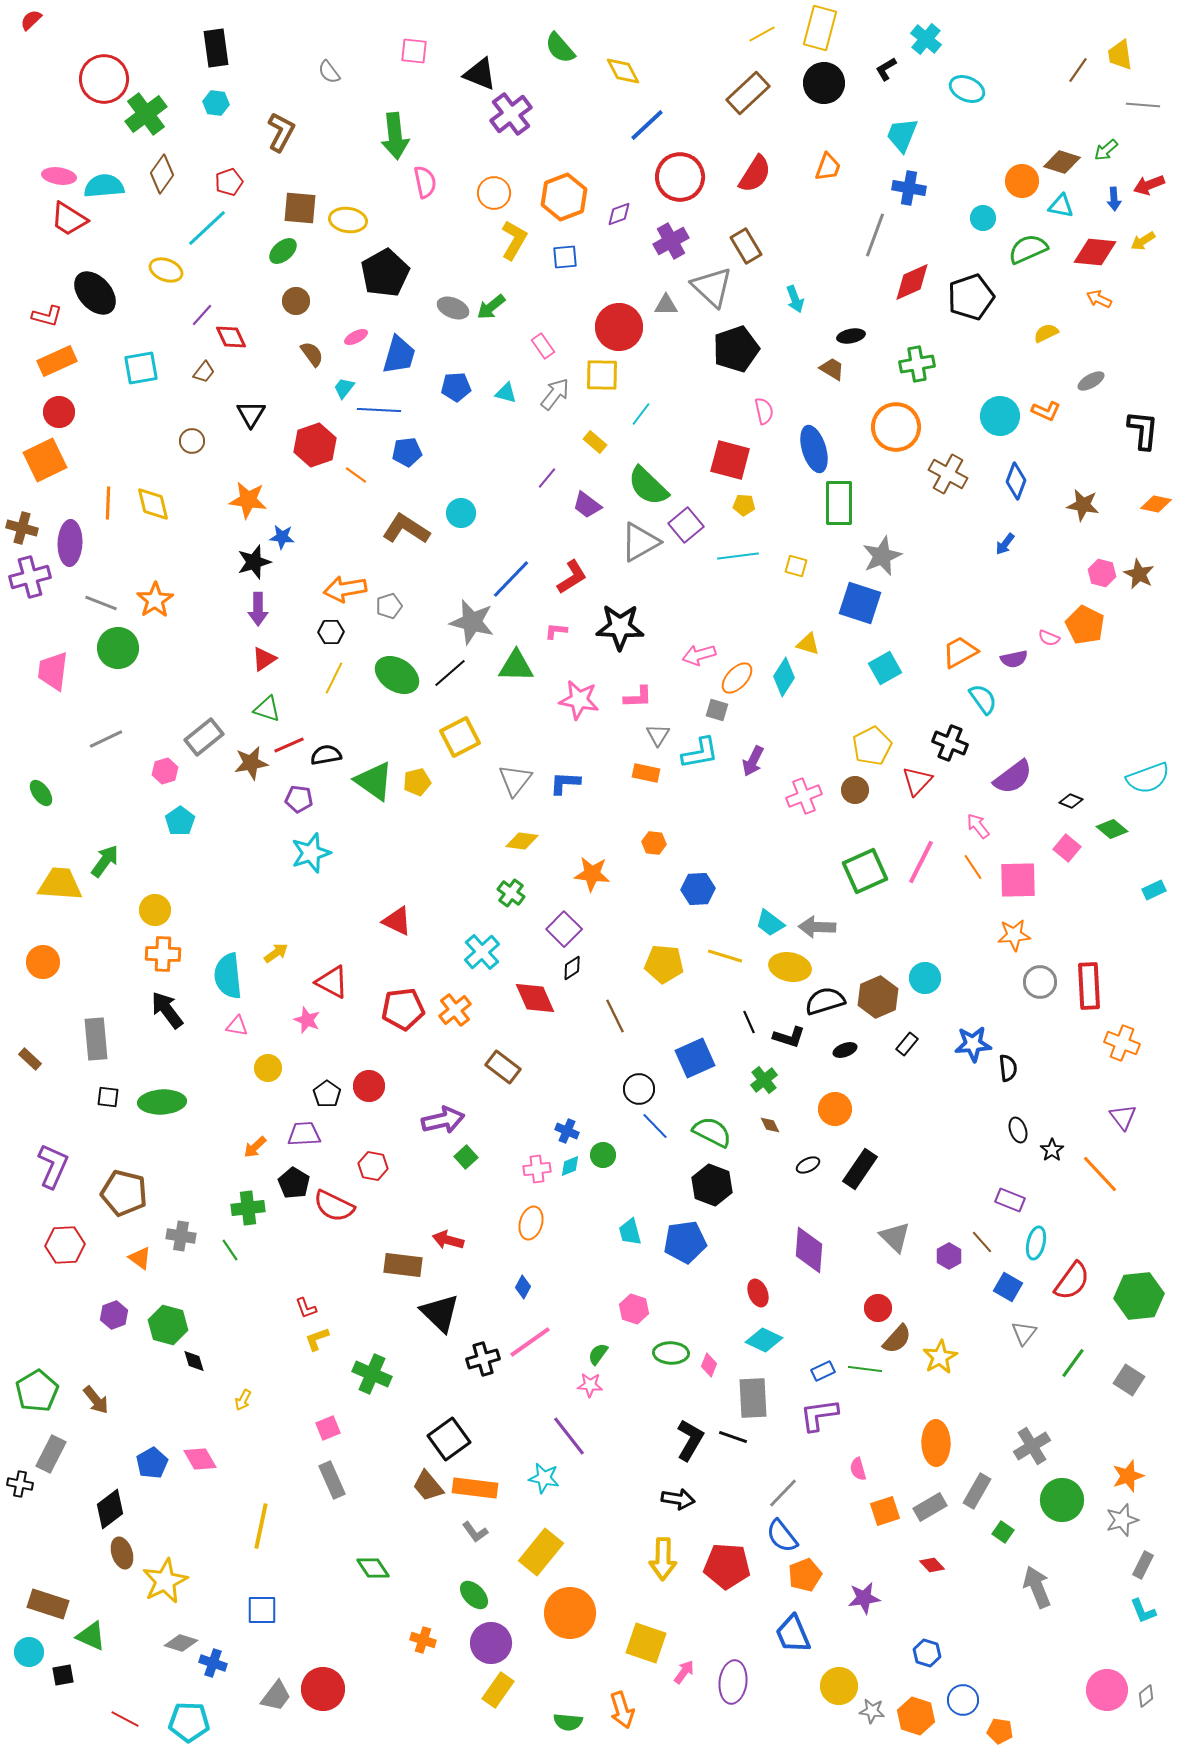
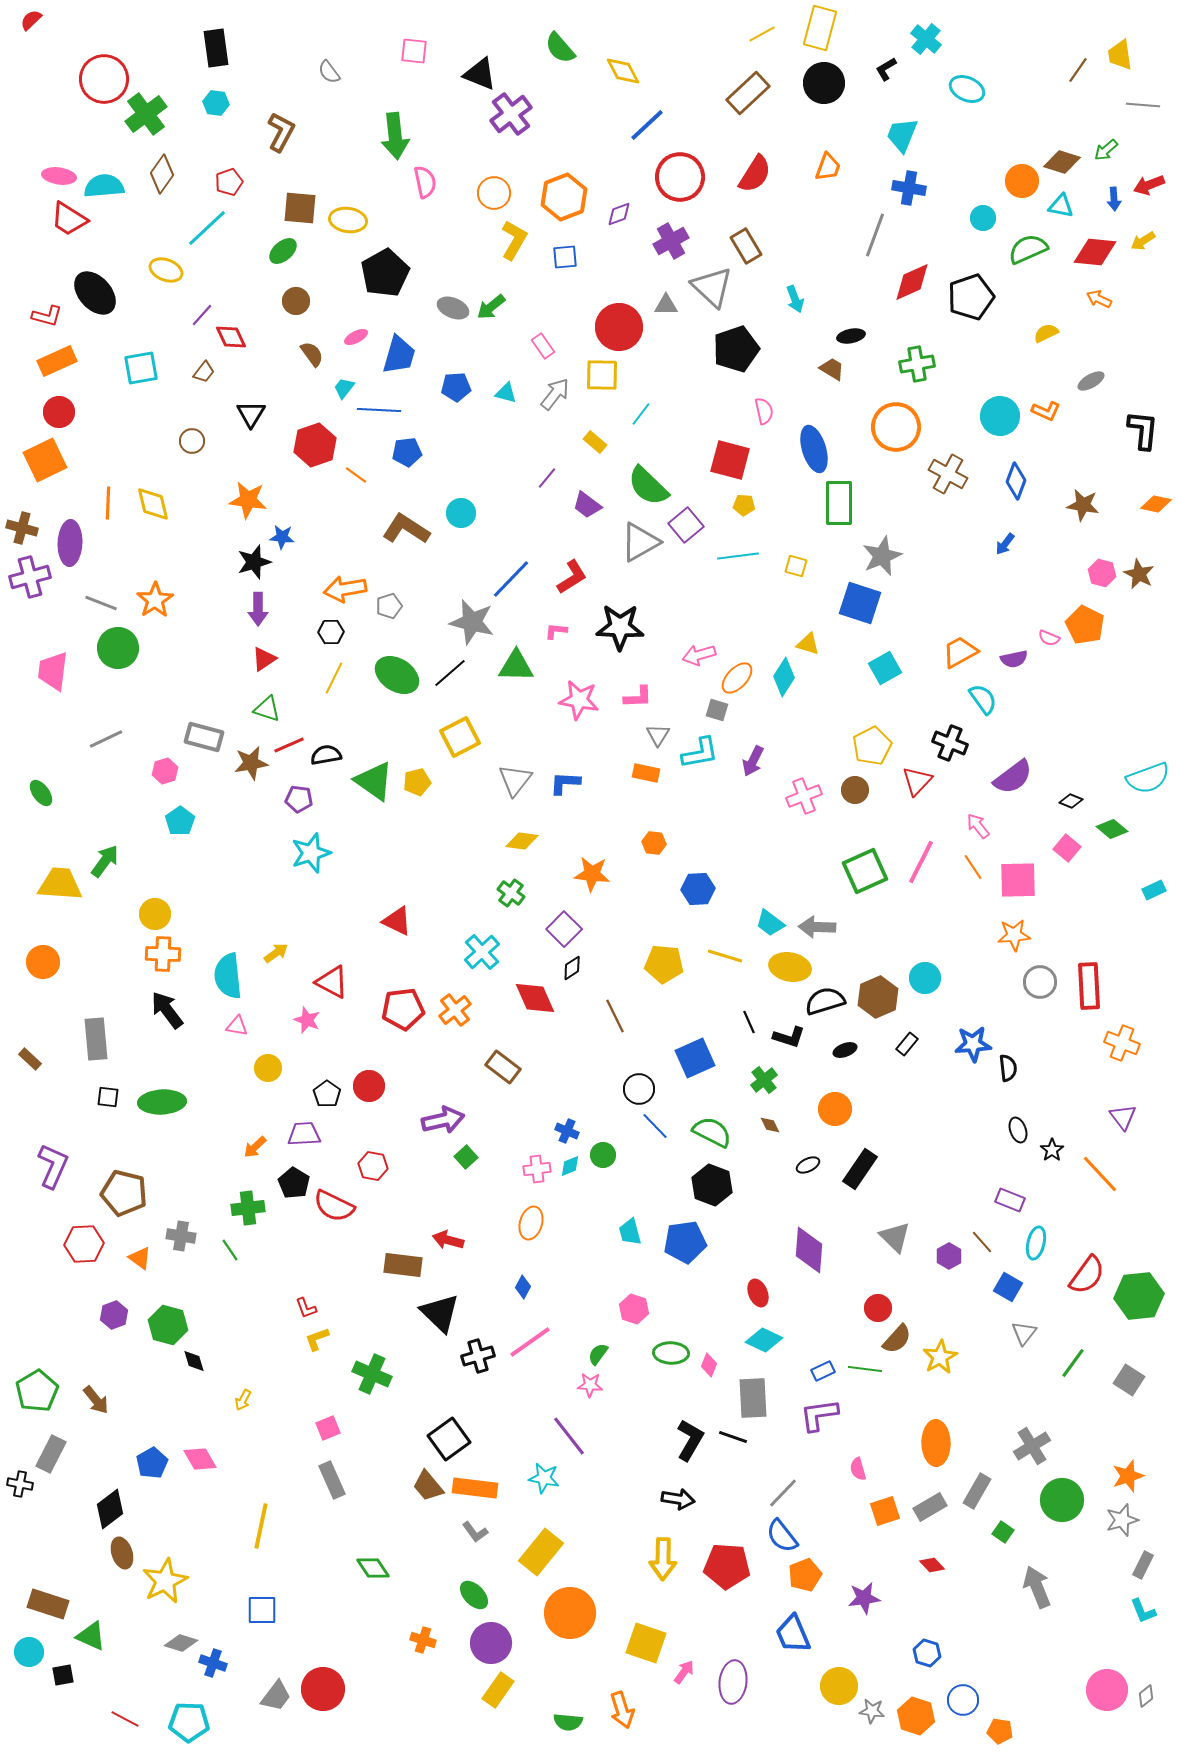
gray rectangle at (204, 737): rotated 54 degrees clockwise
yellow circle at (155, 910): moved 4 px down
red hexagon at (65, 1245): moved 19 px right, 1 px up
red semicircle at (1072, 1281): moved 15 px right, 6 px up
black cross at (483, 1359): moved 5 px left, 3 px up
